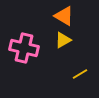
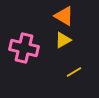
yellow line: moved 6 px left, 2 px up
